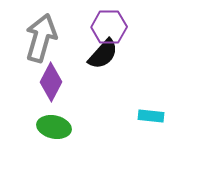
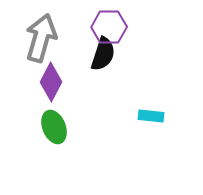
black semicircle: rotated 24 degrees counterclockwise
green ellipse: rotated 56 degrees clockwise
